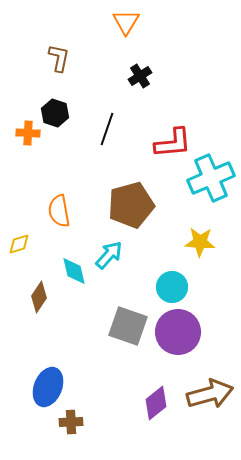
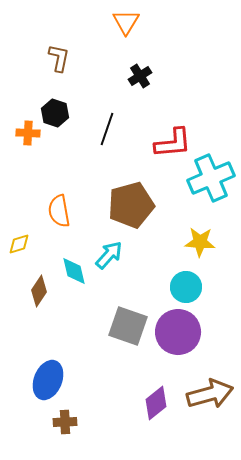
cyan circle: moved 14 px right
brown diamond: moved 6 px up
blue ellipse: moved 7 px up
brown cross: moved 6 px left
